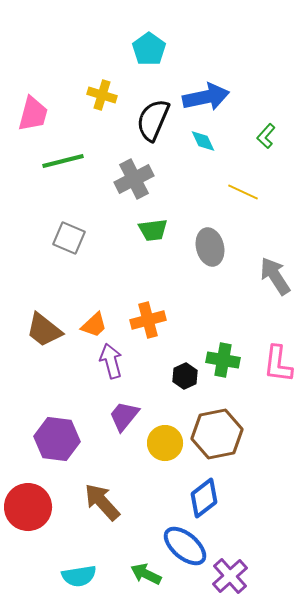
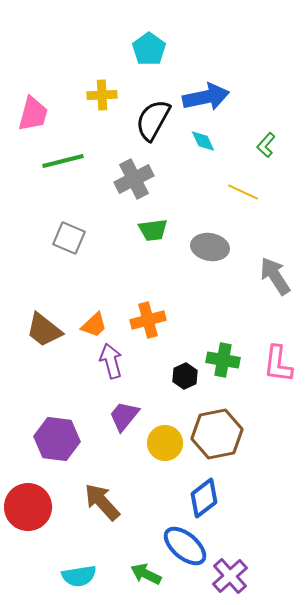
yellow cross: rotated 20 degrees counterclockwise
black semicircle: rotated 6 degrees clockwise
green L-shape: moved 9 px down
gray ellipse: rotated 66 degrees counterclockwise
